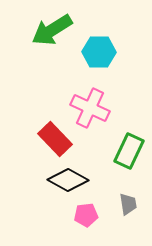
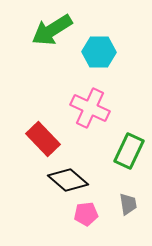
red rectangle: moved 12 px left
black diamond: rotated 12 degrees clockwise
pink pentagon: moved 1 px up
